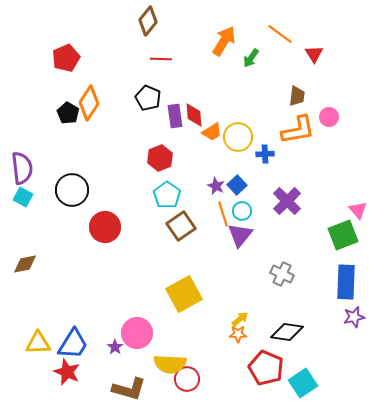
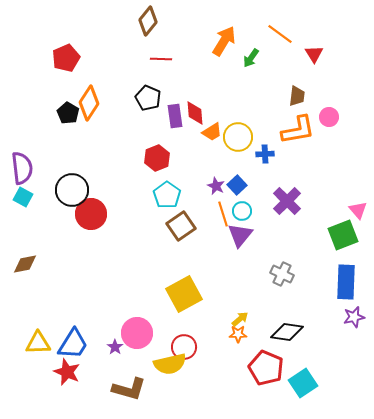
red diamond at (194, 115): moved 1 px right, 2 px up
red hexagon at (160, 158): moved 3 px left
red circle at (105, 227): moved 14 px left, 13 px up
yellow semicircle at (170, 364): rotated 16 degrees counterclockwise
red circle at (187, 379): moved 3 px left, 32 px up
